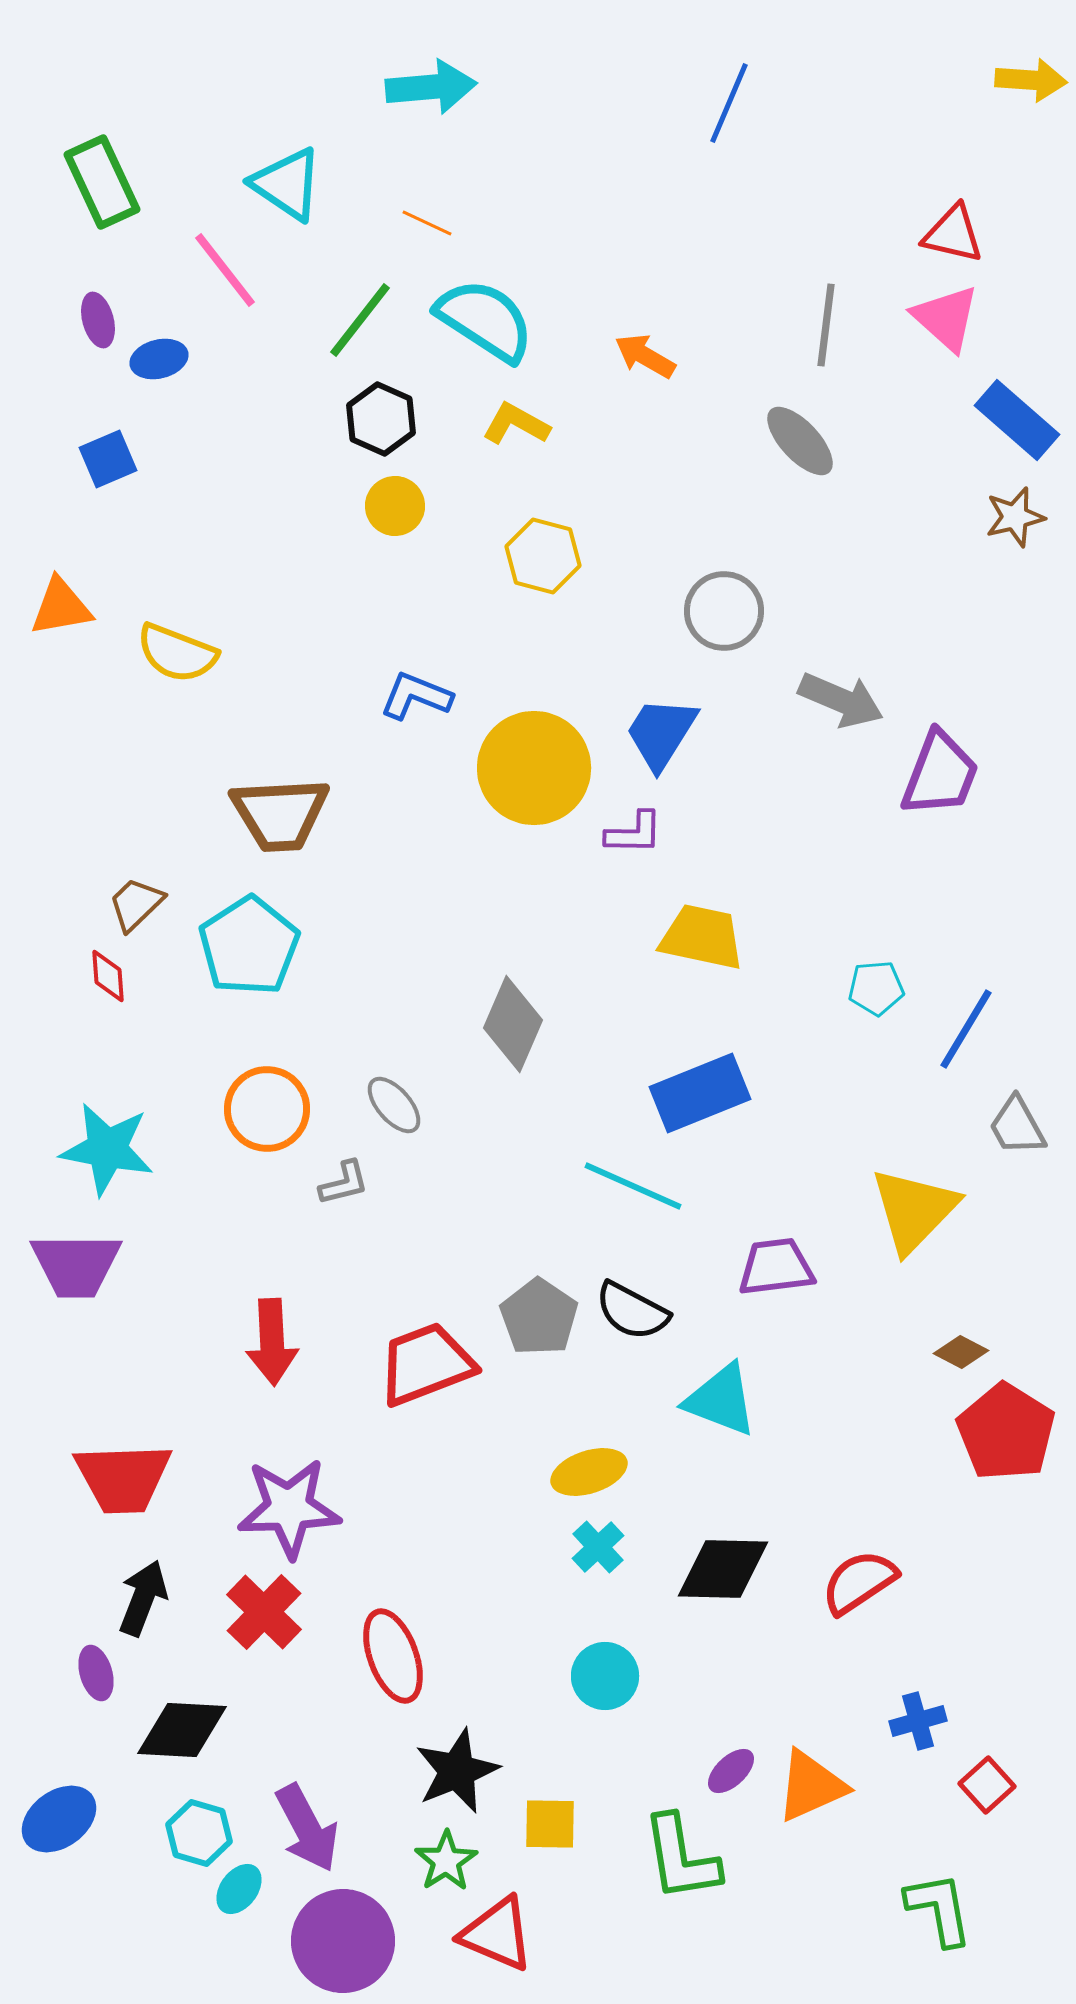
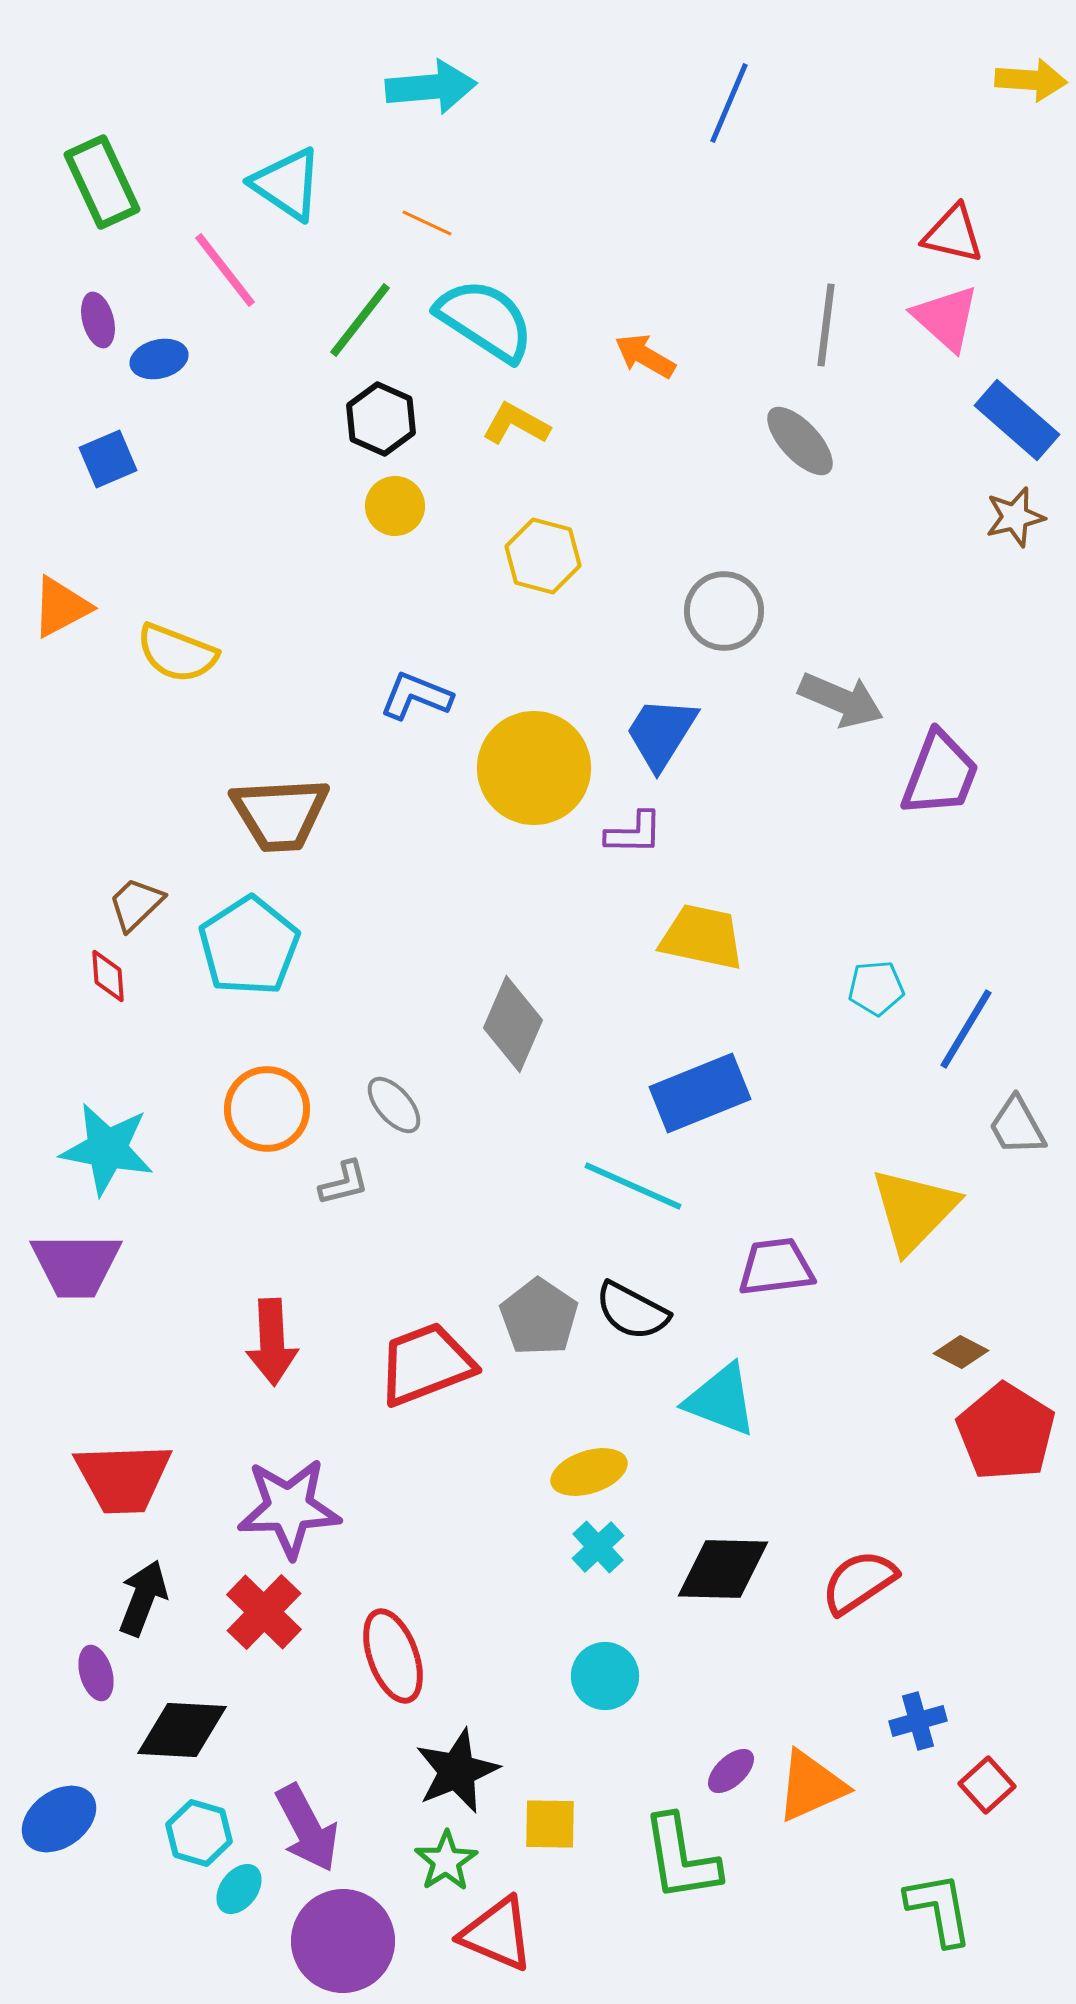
orange triangle at (61, 607): rotated 18 degrees counterclockwise
